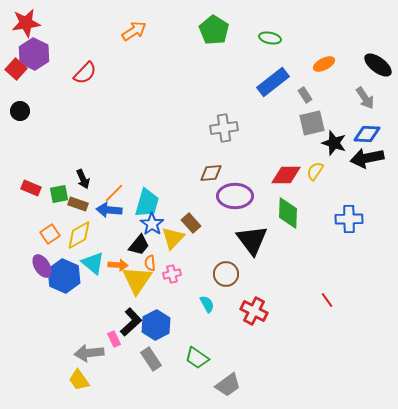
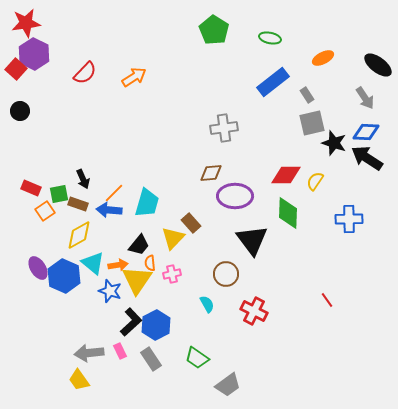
orange arrow at (134, 31): moved 46 px down
orange ellipse at (324, 64): moved 1 px left, 6 px up
gray rectangle at (305, 95): moved 2 px right
blue diamond at (367, 134): moved 1 px left, 2 px up
black arrow at (367, 158): rotated 44 degrees clockwise
yellow semicircle at (315, 171): moved 10 px down
blue star at (152, 224): moved 42 px left, 67 px down; rotated 15 degrees counterclockwise
orange square at (50, 234): moved 5 px left, 23 px up
orange arrow at (118, 265): rotated 12 degrees counterclockwise
purple ellipse at (42, 266): moved 4 px left, 2 px down
pink rectangle at (114, 339): moved 6 px right, 12 px down
